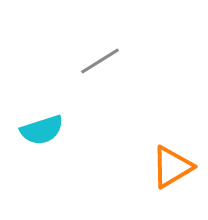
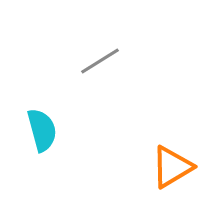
cyan semicircle: rotated 87 degrees counterclockwise
